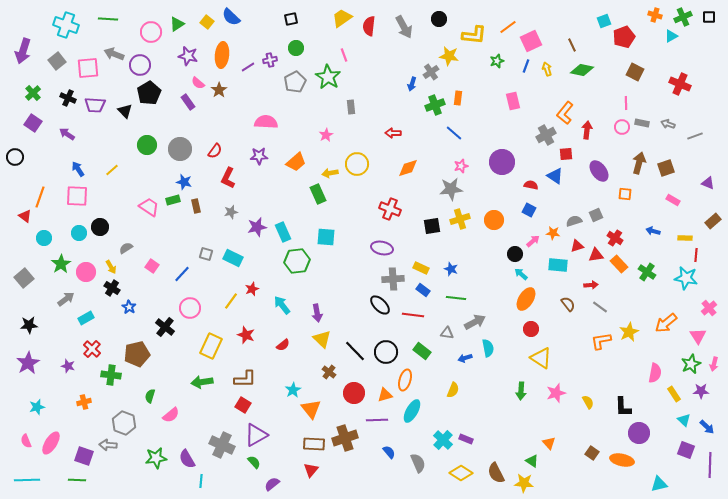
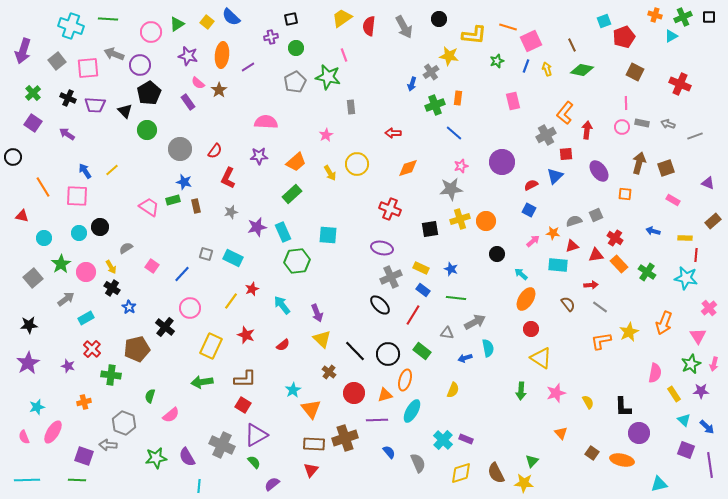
cyan cross at (66, 25): moved 5 px right, 1 px down
orange line at (508, 27): rotated 54 degrees clockwise
purple cross at (270, 60): moved 1 px right, 23 px up
green star at (328, 77): rotated 20 degrees counterclockwise
green circle at (147, 145): moved 15 px up
black circle at (15, 157): moved 2 px left
blue arrow at (78, 169): moved 7 px right, 2 px down
yellow arrow at (330, 173): rotated 112 degrees counterclockwise
blue triangle at (555, 176): rotated 42 degrees clockwise
red semicircle at (531, 185): rotated 40 degrees counterclockwise
green rectangle at (318, 194): moved 26 px left; rotated 72 degrees clockwise
orange line at (40, 197): moved 3 px right, 10 px up; rotated 50 degrees counterclockwise
red triangle at (25, 216): moved 3 px left; rotated 24 degrees counterclockwise
orange circle at (494, 220): moved 8 px left, 1 px down
black square at (432, 226): moved 2 px left, 3 px down
cyan square at (326, 237): moved 2 px right, 2 px up
red triangle at (577, 246): moved 5 px left
black circle at (515, 254): moved 18 px left
gray square at (24, 278): moved 9 px right
gray cross at (393, 279): moved 2 px left, 2 px up; rotated 20 degrees counterclockwise
purple arrow at (317, 313): rotated 12 degrees counterclockwise
red line at (413, 315): rotated 65 degrees counterclockwise
orange arrow at (666, 323): moved 2 px left; rotated 30 degrees counterclockwise
black circle at (386, 352): moved 2 px right, 2 px down
brown pentagon at (137, 354): moved 5 px up
pink semicircle at (26, 441): moved 2 px left, 4 px up
pink ellipse at (51, 443): moved 2 px right, 11 px up
orange triangle at (549, 443): moved 12 px right, 10 px up
purple semicircle at (187, 459): moved 2 px up
green triangle at (532, 461): rotated 40 degrees clockwise
purple line at (710, 465): rotated 10 degrees counterclockwise
yellow diamond at (461, 473): rotated 50 degrees counterclockwise
cyan line at (201, 481): moved 2 px left, 5 px down
